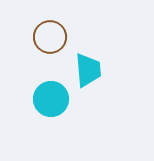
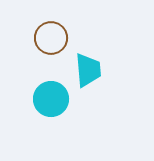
brown circle: moved 1 px right, 1 px down
